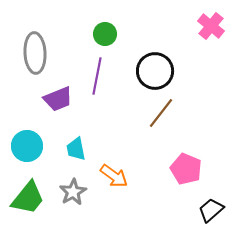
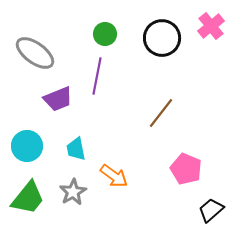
pink cross: rotated 12 degrees clockwise
gray ellipse: rotated 51 degrees counterclockwise
black circle: moved 7 px right, 33 px up
